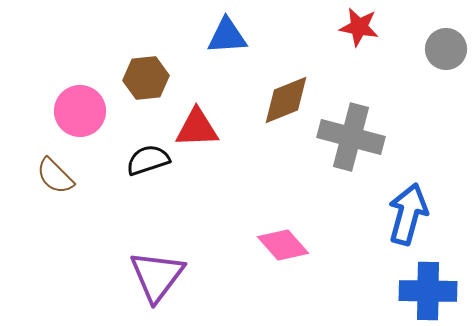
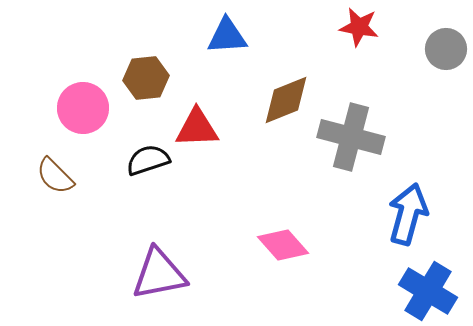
pink circle: moved 3 px right, 3 px up
purple triangle: moved 2 px right, 2 px up; rotated 42 degrees clockwise
blue cross: rotated 30 degrees clockwise
